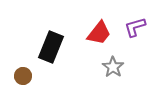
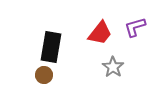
red trapezoid: moved 1 px right
black rectangle: rotated 12 degrees counterclockwise
brown circle: moved 21 px right, 1 px up
